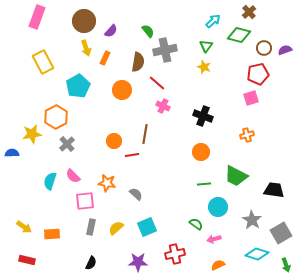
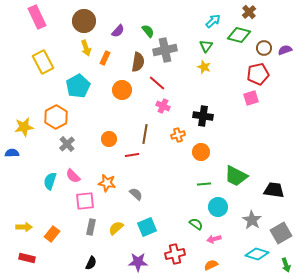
pink rectangle at (37, 17): rotated 45 degrees counterclockwise
purple semicircle at (111, 31): moved 7 px right
black cross at (203, 116): rotated 12 degrees counterclockwise
yellow star at (32, 134): moved 8 px left, 7 px up
orange cross at (247, 135): moved 69 px left
orange circle at (114, 141): moved 5 px left, 2 px up
yellow arrow at (24, 227): rotated 35 degrees counterclockwise
orange rectangle at (52, 234): rotated 49 degrees counterclockwise
red rectangle at (27, 260): moved 2 px up
orange semicircle at (218, 265): moved 7 px left
